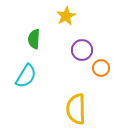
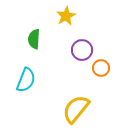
cyan semicircle: moved 4 px down; rotated 10 degrees counterclockwise
yellow semicircle: rotated 40 degrees clockwise
